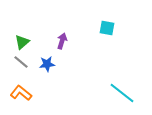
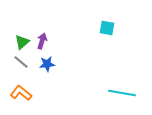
purple arrow: moved 20 px left
cyan line: rotated 28 degrees counterclockwise
